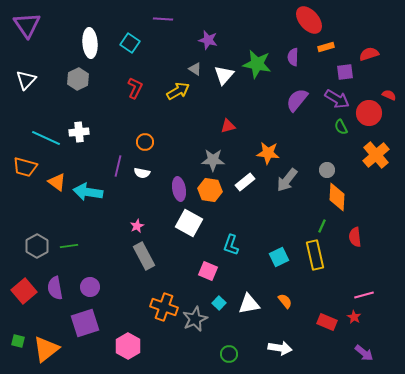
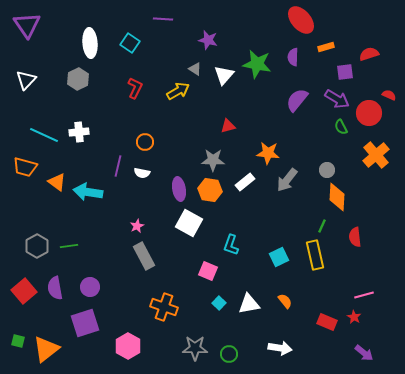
red ellipse at (309, 20): moved 8 px left
cyan line at (46, 138): moved 2 px left, 3 px up
gray star at (195, 319): moved 29 px down; rotated 25 degrees clockwise
